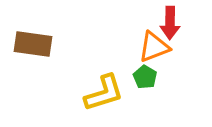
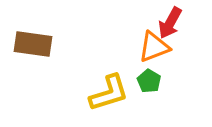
red arrow: rotated 28 degrees clockwise
green pentagon: moved 4 px right, 4 px down
yellow L-shape: moved 5 px right
